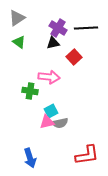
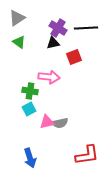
red square: rotated 21 degrees clockwise
cyan square: moved 22 px left, 2 px up
